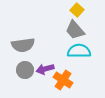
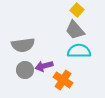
purple arrow: moved 1 px left, 3 px up
